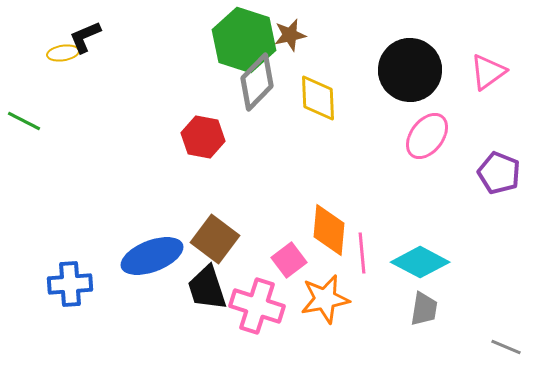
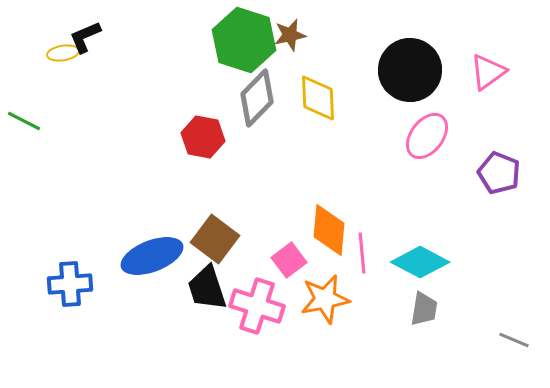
gray diamond: moved 16 px down
gray line: moved 8 px right, 7 px up
